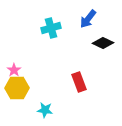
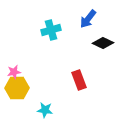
cyan cross: moved 2 px down
pink star: moved 2 px down; rotated 24 degrees clockwise
red rectangle: moved 2 px up
